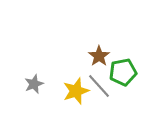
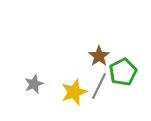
green pentagon: rotated 16 degrees counterclockwise
gray line: rotated 68 degrees clockwise
yellow star: moved 2 px left, 1 px down
